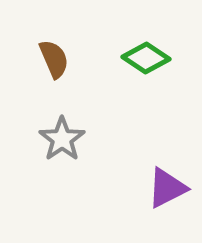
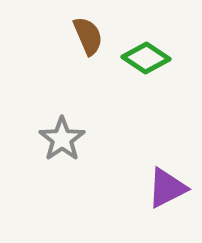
brown semicircle: moved 34 px right, 23 px up
